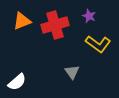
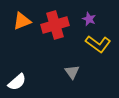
purple star: moved 3 px down
